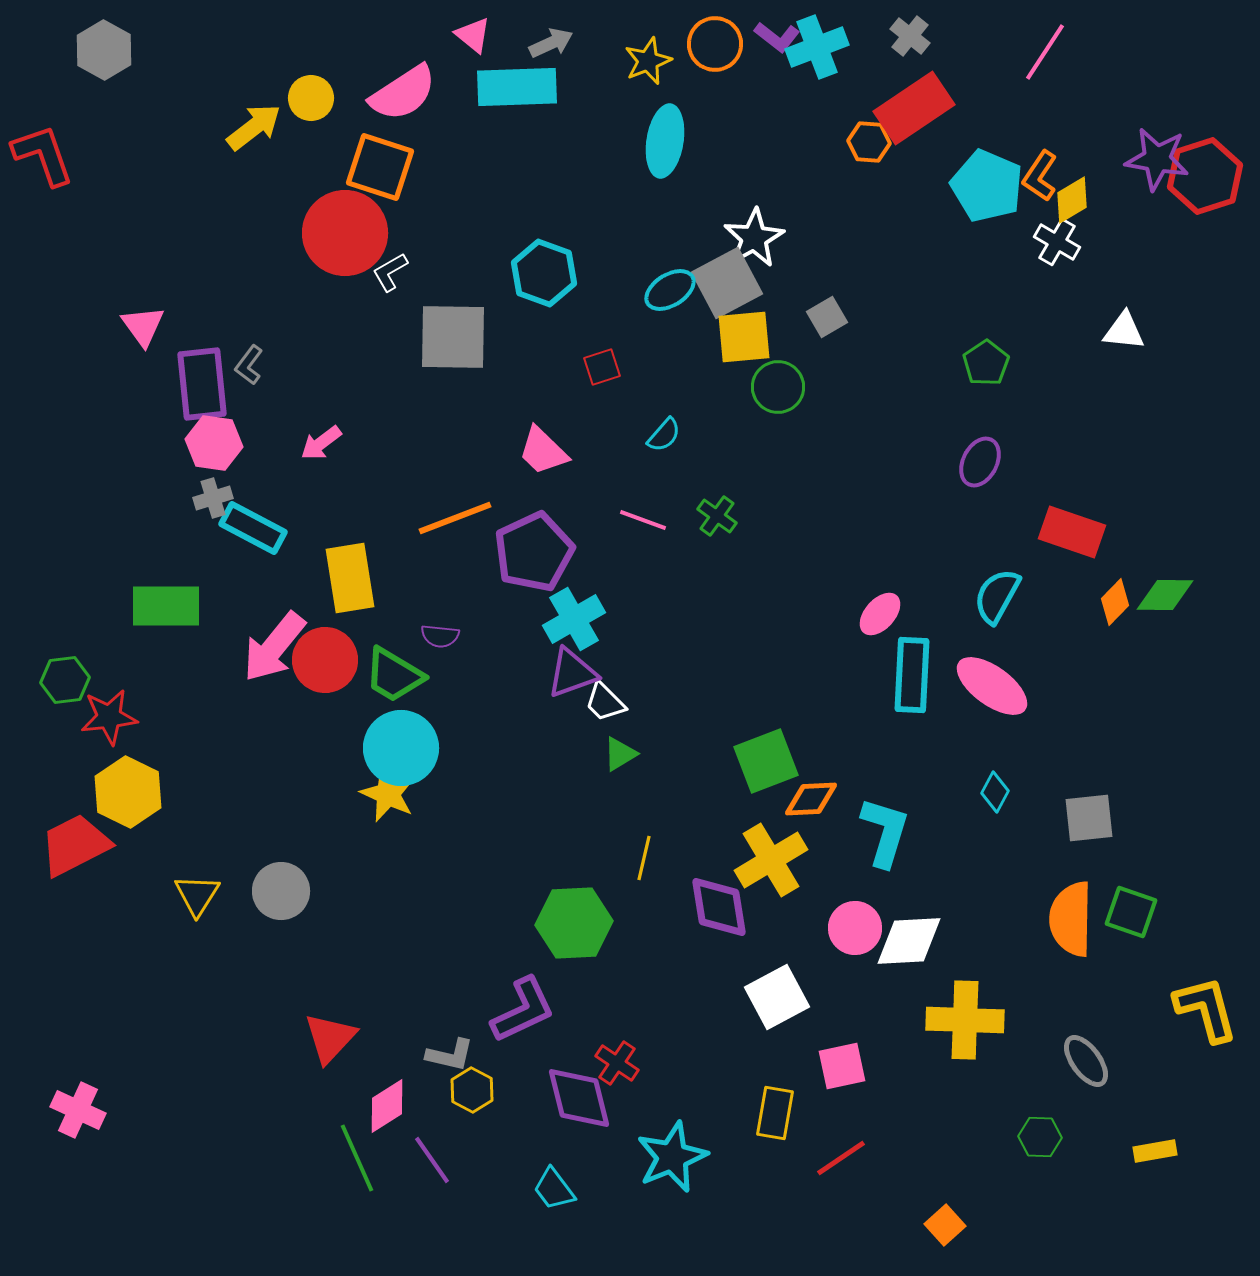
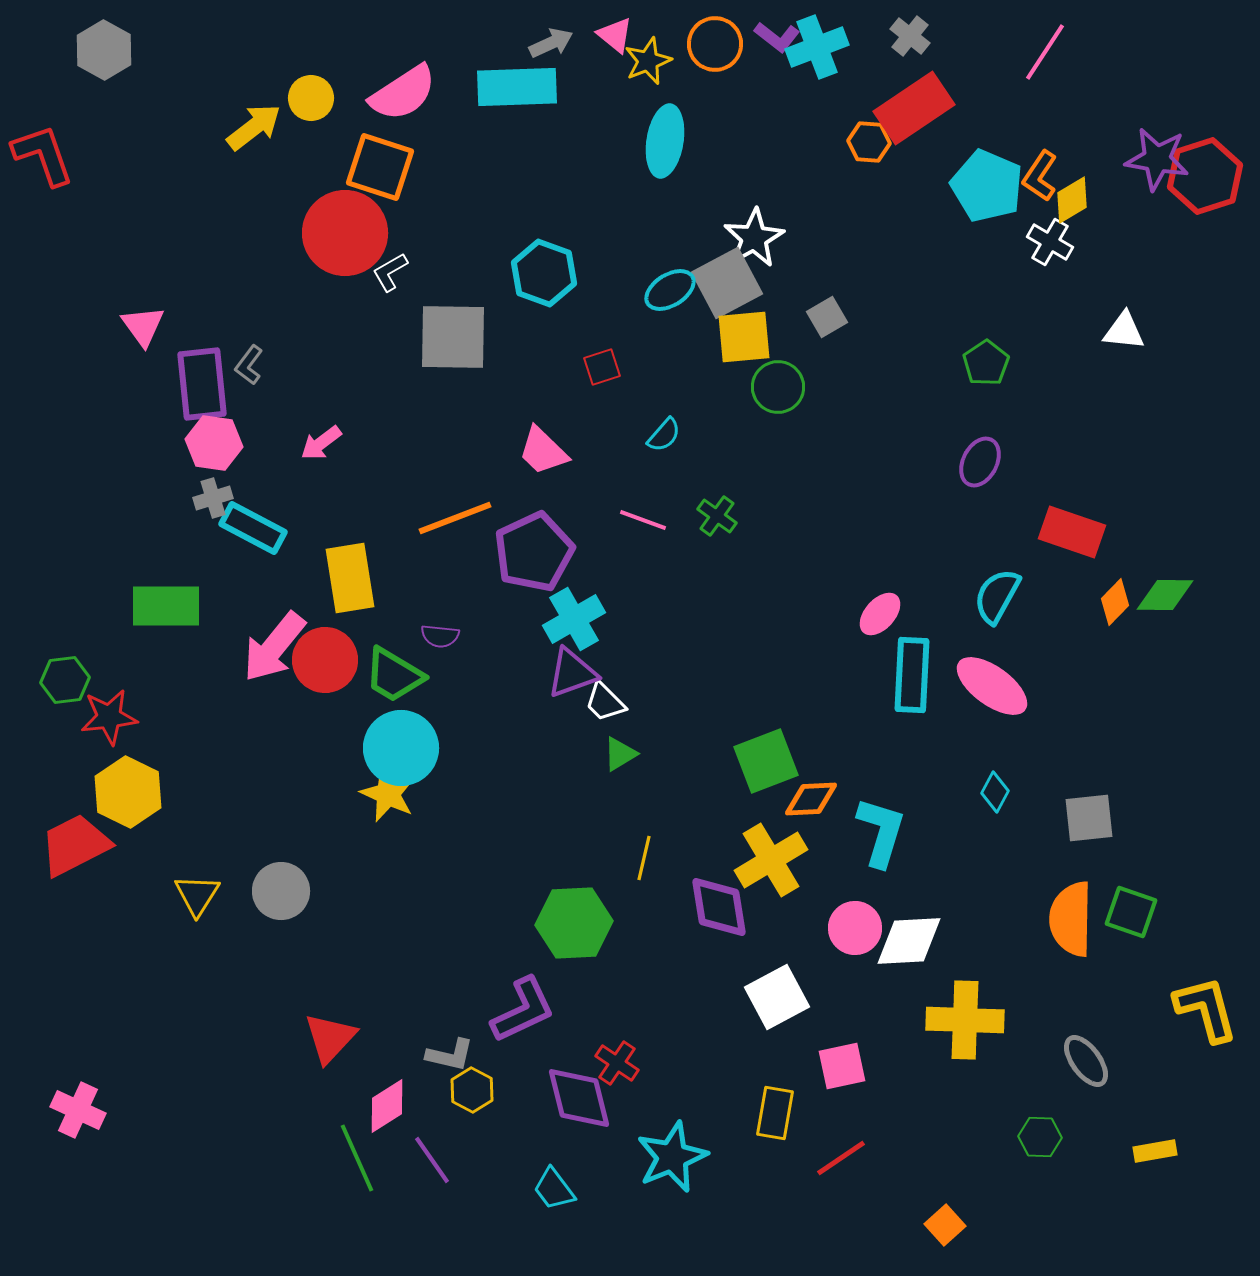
pink triangle at (473, 35): moved 142 px right
white cross at (1057, 242): moved 7 px left
cyan L-shape at (885, 832): moved 4 px left
